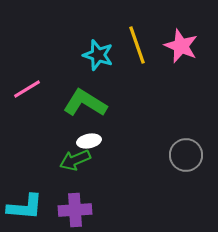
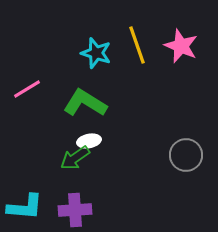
cyan star: moved 2 px left, 2 px up
green arrow: moved 2 px up; rotated 12 degrees counterclockwise
